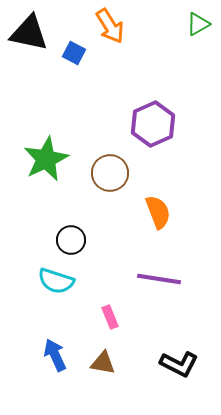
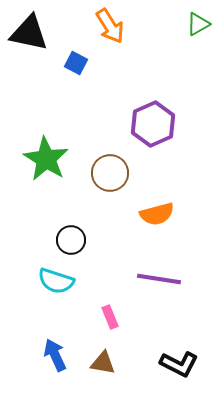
blue square: moved 2 px right, 10 px down
green star: rotated 15 degrees counterclockwise
orange semicircle: moved 1 px left, 2 px down; rotated 96 degrees clockwise
